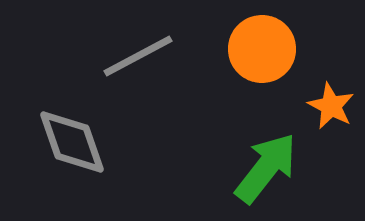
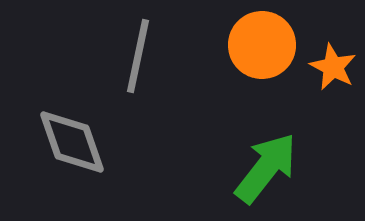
orange circle: moved 4 px up
gray line: rotated 50 degrees counterclockwise
orange star: moved 2 px right, 39 px up
